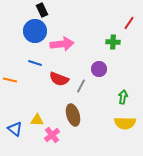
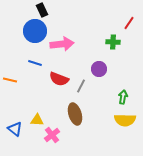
brown ellipse: moved 2 px right, 1 px up
yellow semicircle: moved 3 px up
